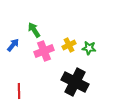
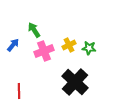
black cross: rotated 16 degrees clockwise
